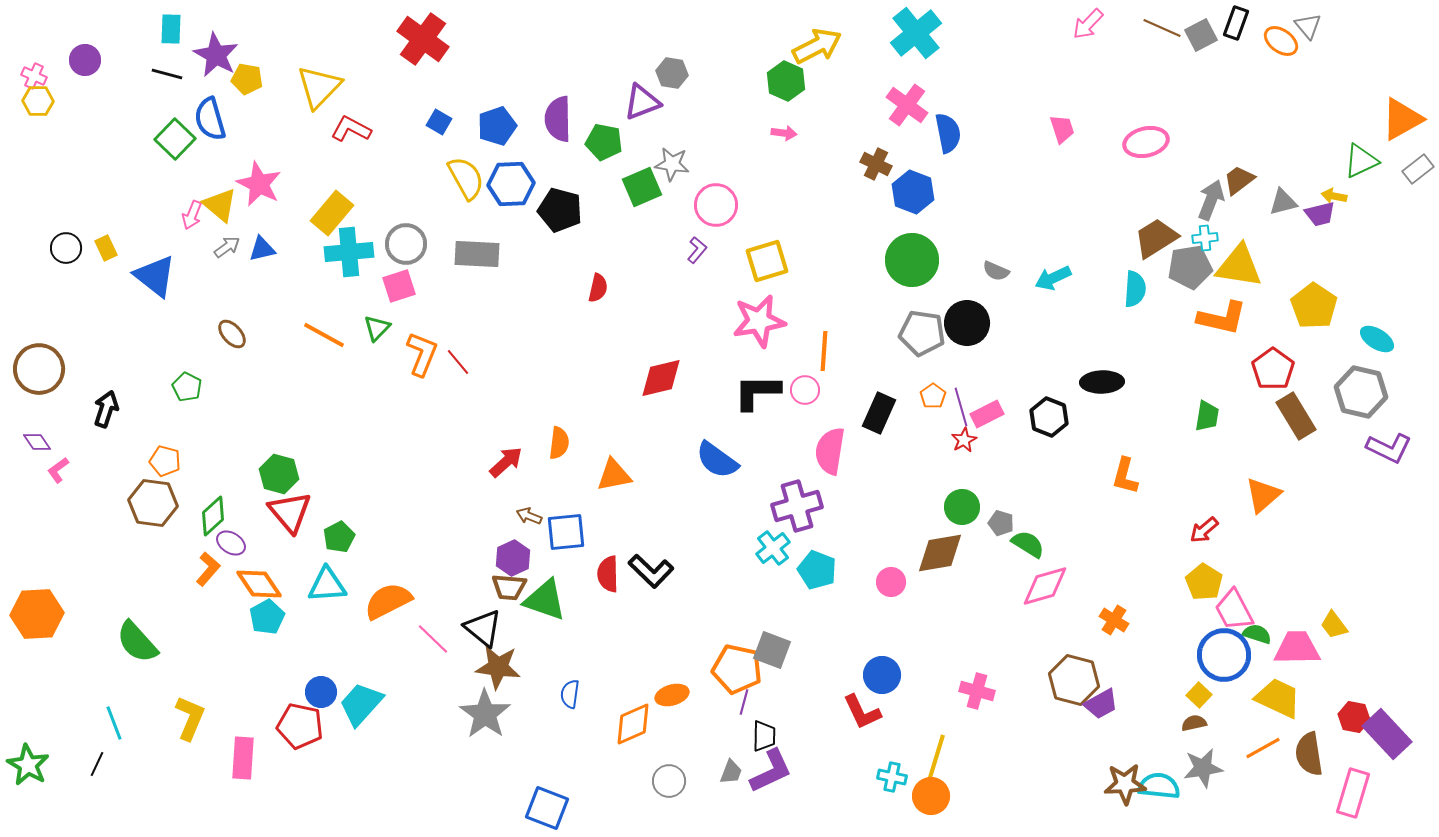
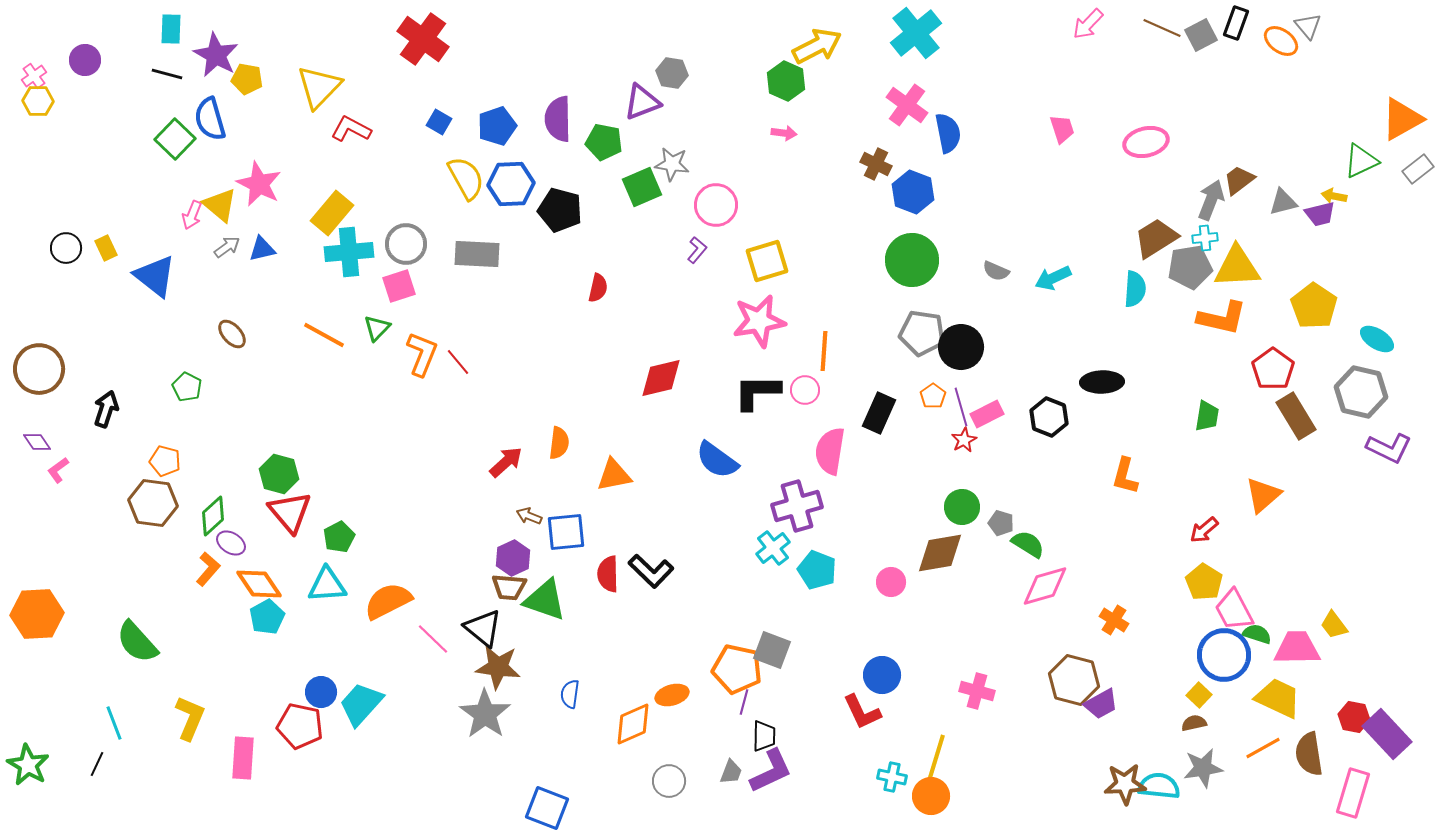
pink cross at (34, 76): rotated 30 degrees clockwise
yellow triangle at (1239, 266): moved 2 px left, 1 px down; rotated 12 degrees counterclockwise
black circle at (967, 323): moved 6 px left, 24 px down
